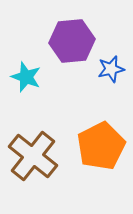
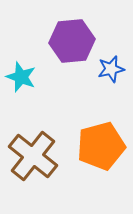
cyan star: moved 5 px left
orange pentagon: rotated 12 degrees clockwise
